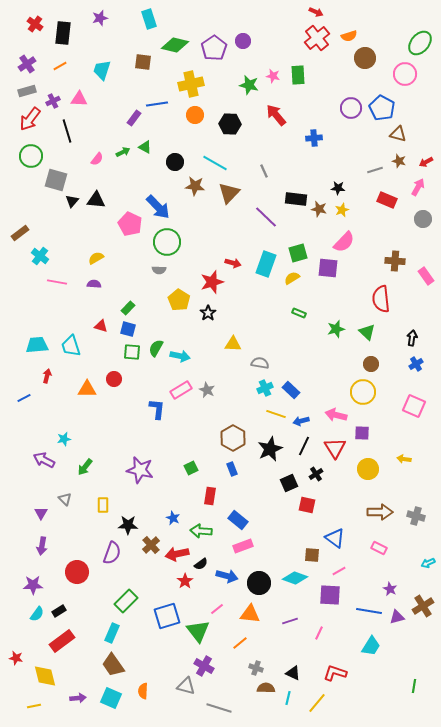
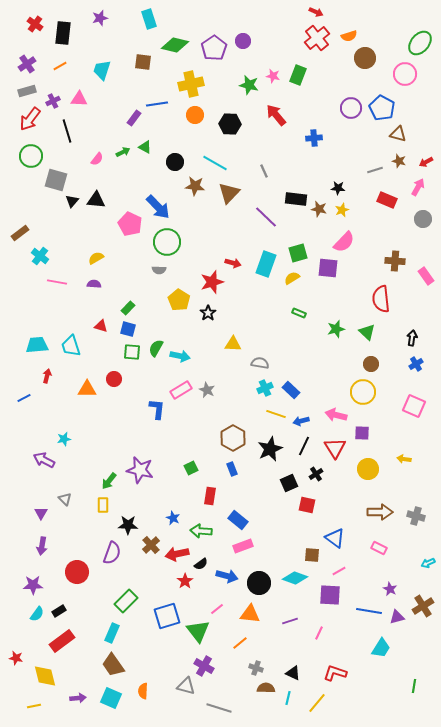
green rectangle at (298, 75): rotated 24 degrees clockwise
green arrow at (85, 467): moved 24 px right, 14 px down
cyan trapezoid at (371, 646): moved 10 px right, 2 px down
